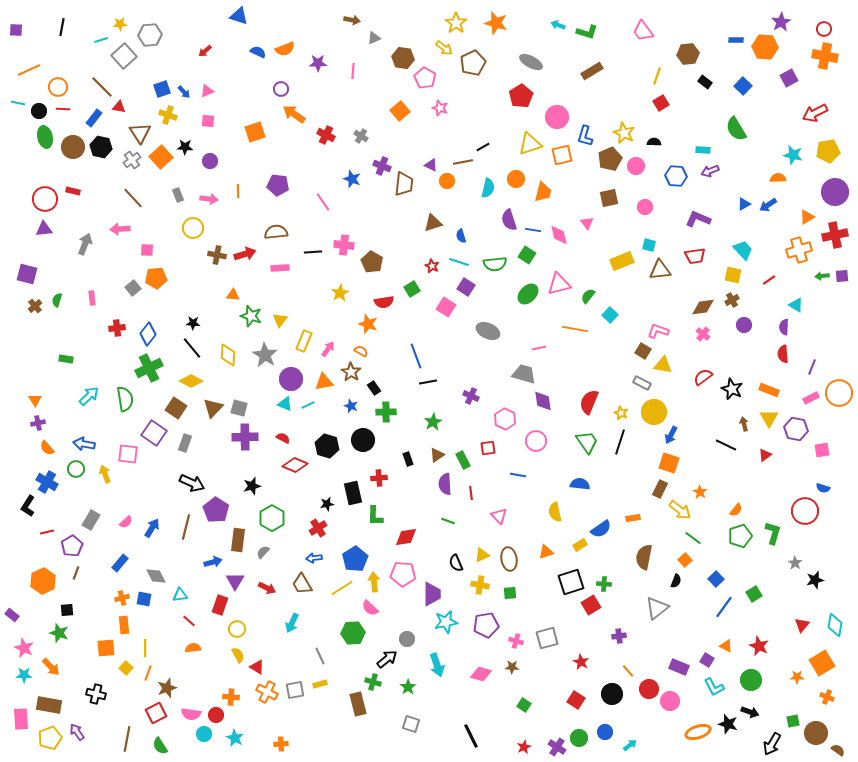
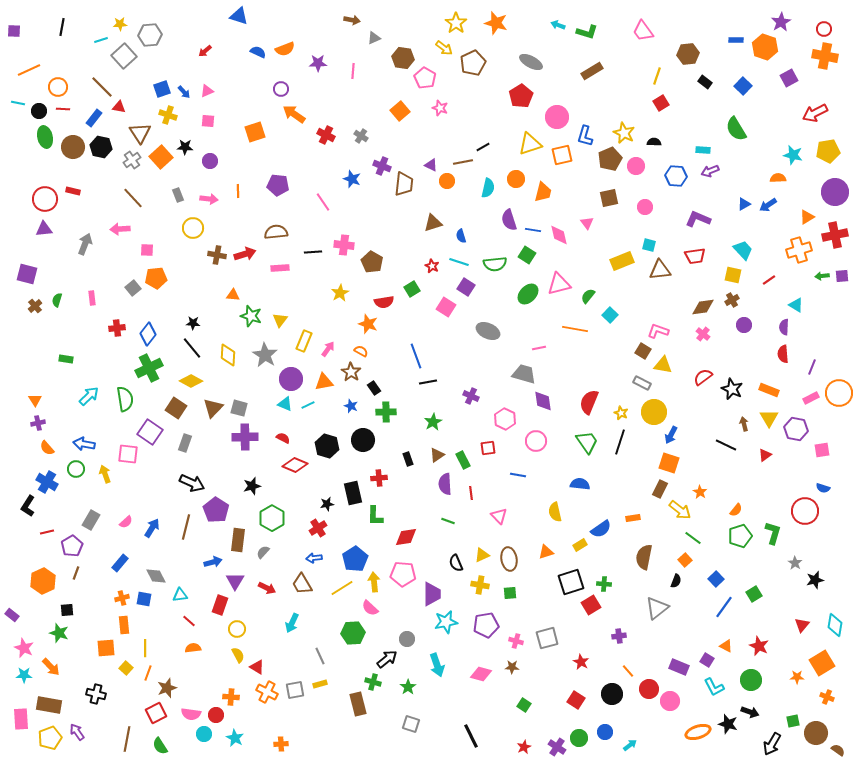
purple square at (16, 30): moved 2 px left, 1 px down
orange hexagon at (765, 47): rotated 15 degrees clockwise
purple square at (154, 433): moved 4 px left, 1 px up
